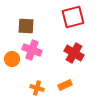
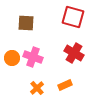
red square: rotated 30 degrees clockwise
brown square: moved 3 px up
pink cross: moved 1 px right, 7 px down
orange circle: moved 1 px up
orange cross: rotated 32 degrees clockwise
